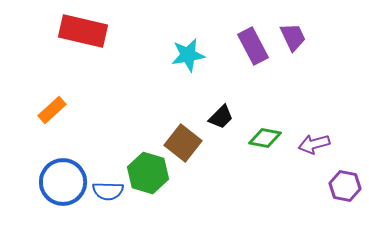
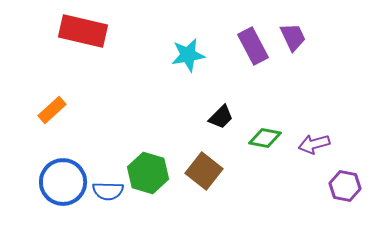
brown square: moved 21 px right, 28 px down
